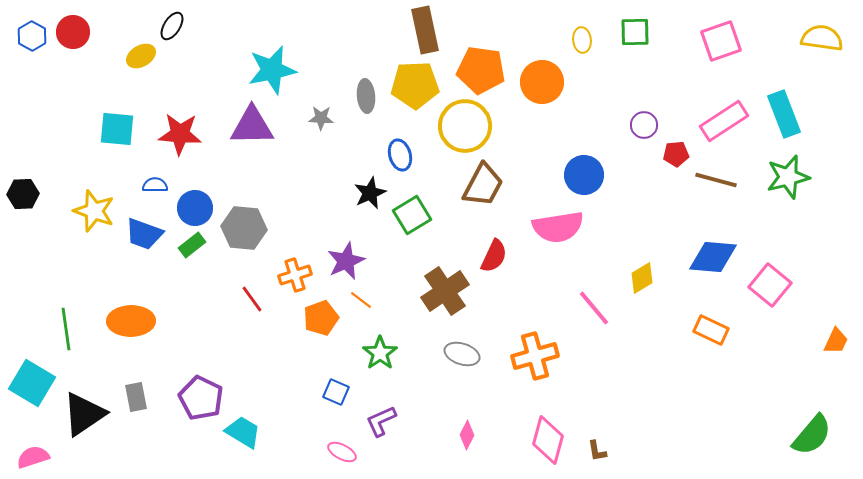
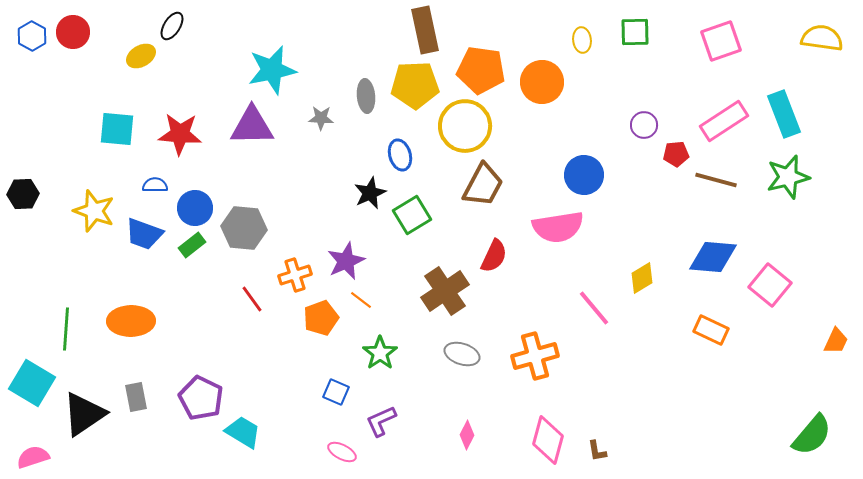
green line at (66, 329): rotated 12 degrees clockwise
